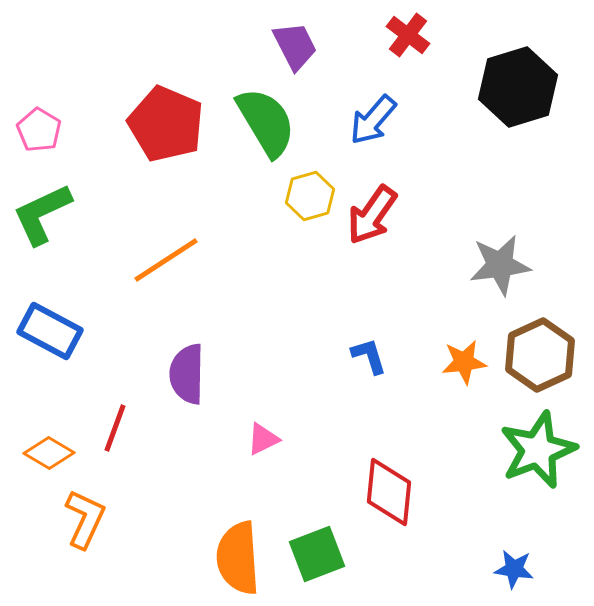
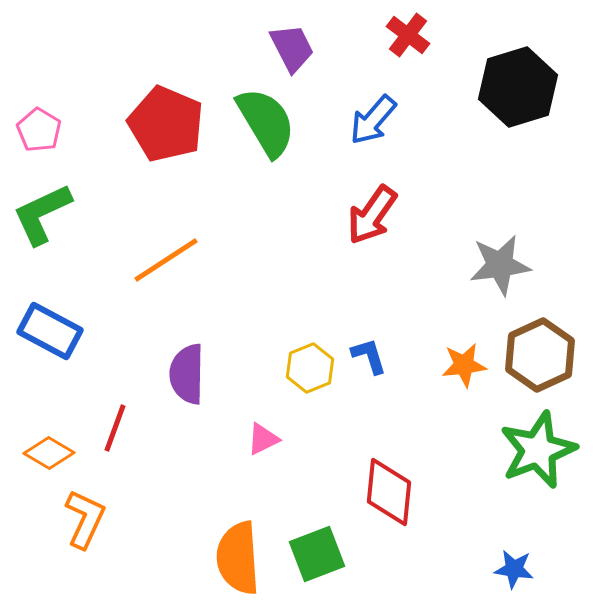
purple trapezoid: moved 3 px left, 2 px down
yellow hexagon: moved 172 px down; rotated 6 degrees counterclockwise
orange star: moved 3 px down
